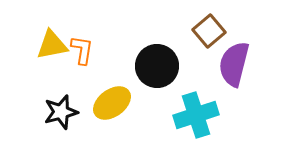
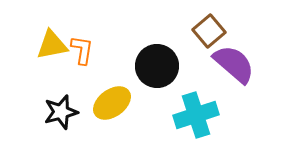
purple semicircle: rotated 117 degrees clockwise
